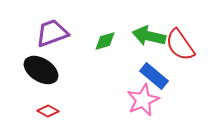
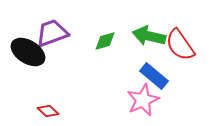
black ellipse: moved 13 px left, 18 px up
red diamond: rotated 15 degrees clockwise
